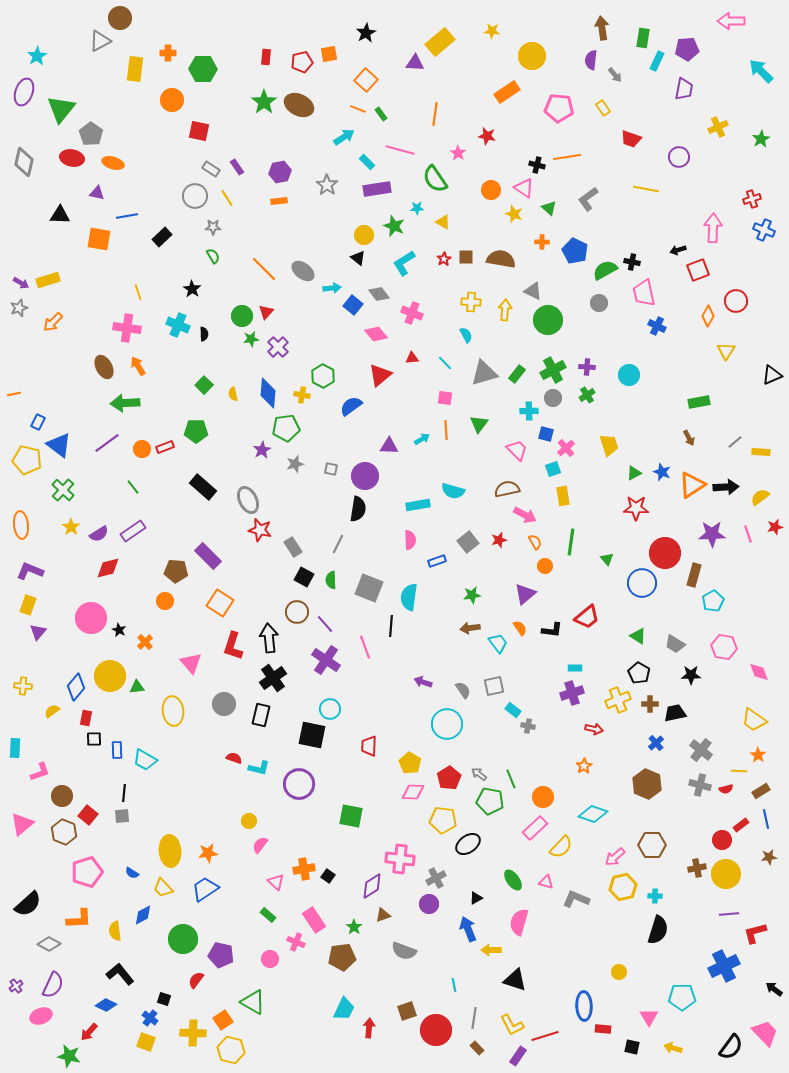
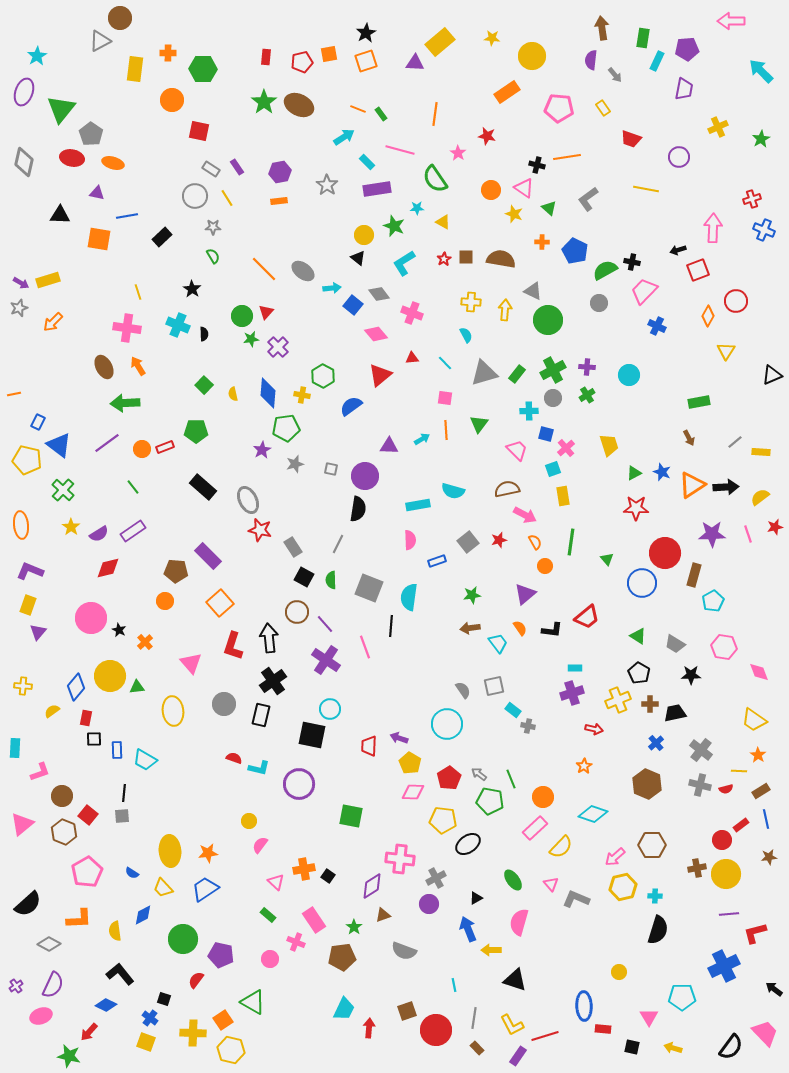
yellow star at (492, 31): moved 7 px down
orange square at (366, 80): moved 19 px up; rotated 30 degrees clockwise
pink trapezoid at (644, 293): moved 2 px up; rotated 56 degrees clockwise
orange square at (220, 603): rotated 16 degrees clockwise
black cross at (273, 678): moved 3 px down
purple arrow at (423, 682): moved 24 px left, 56 px down
pink pentagon at (87, 872): rotated 12 degrees counterclockwise
pink triangle at (546, 882): moved 5 px right, 2 px down; rotated 35 degrees clockwise
